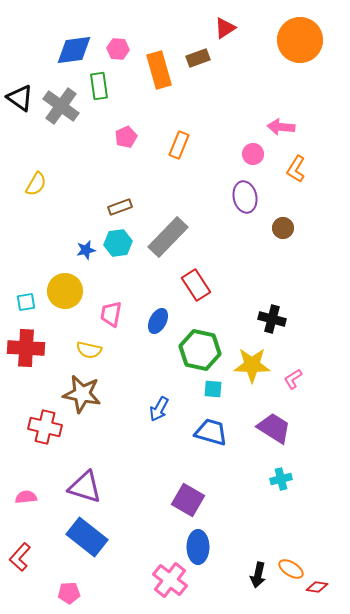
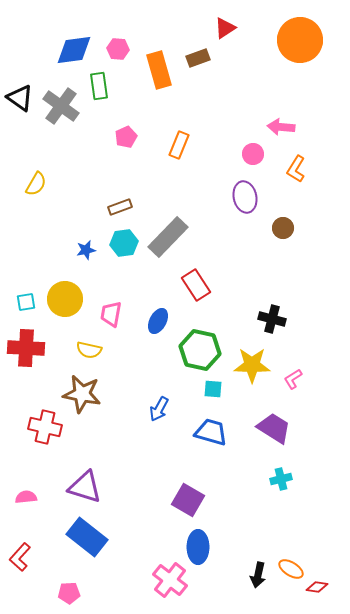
cyan hexagon at (118, 243): moved 6 px right
yellow circle at (65, 291): moved 8 px down
